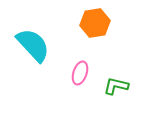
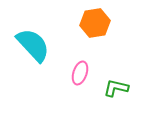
green L-shape: moved 2 px down
